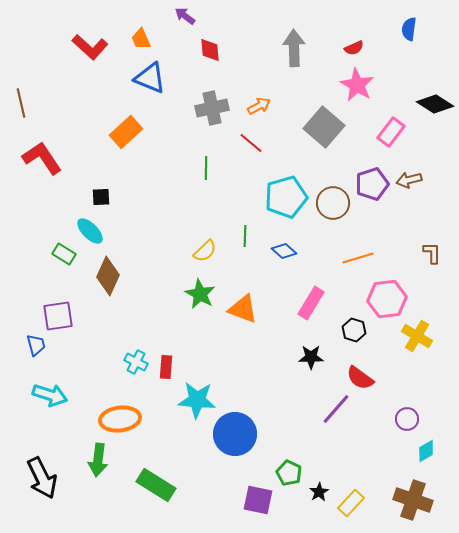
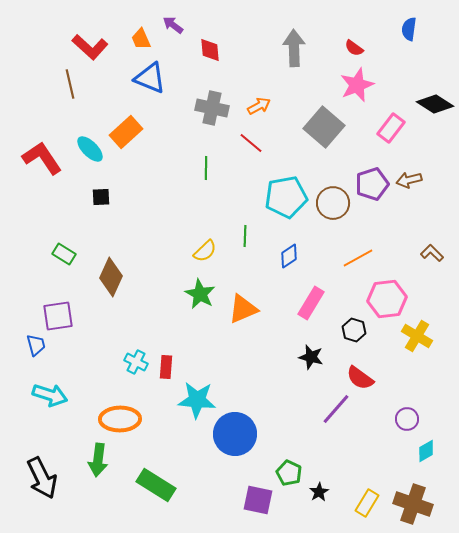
purple arrow at (185, 16): moved 12 px left, 9 px down
red semicircle at (354, 48): rotated 60 degrees clockwise
pink star at (357, 85): rotated 20 degrees clockwise
brown line at (21, 103): moved 49 px right, 19 px up
gray cross at (212, 108): rotated 24 degrees clockwise
pink rectangle at (391, 132): moved 4 px up
cyan pentagon at (286, 197): rotated 6 degrees clockwise
cyan ellipse at (90, 231): moved 82 px up
blue diamond at (284, 251): moved 5 px right, 5 px down; rotated 75 degrees counterclockwise
brown L-shape at (432, 253): rotated 45 degrees counterclockwise
orange line at (358, 258): rotated 12 degrees counterclockwise
brown diamond at (108, 276): moved 3 px right, 1 px down
orange triangle at (243, 309): rotated 44 degrees counterclockwise
black star at (311, 357): rotated 15 degrees clockwise
orange ellipse at (120, 419): rotated 6 degrees clockwise
brown cross at (413, 500): moved 4 px down
yellow rectangle at (351, 503): moved 16 px right; rotated 12 degrees counterclockwise
